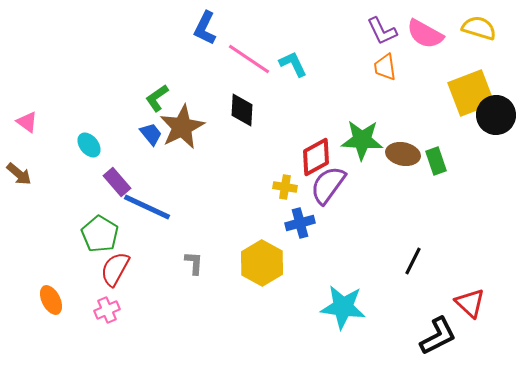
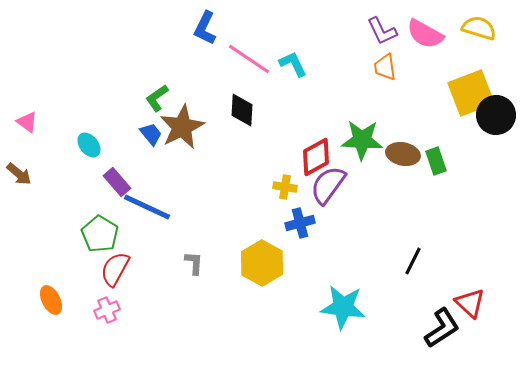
black L-shape: moved 4 px right, 8 px up; rotated 6 degrees counterclockwise
